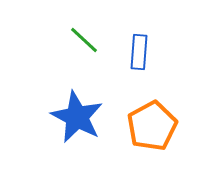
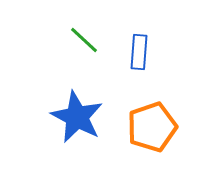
orange pentagon: moved 1 px down; rotated 9 degrees clockwise
